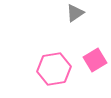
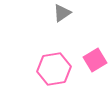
gray triangle: moved 13 px left
